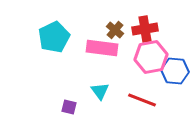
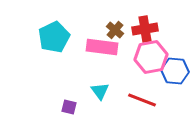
pink rectangle: moved 1 px up
